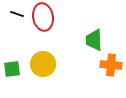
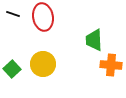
black line: moved 4 px left
green square: rotated 36 degrees counterclockwise
